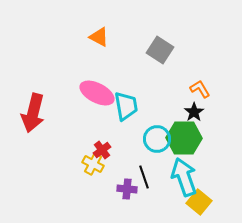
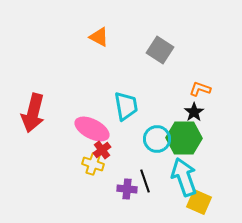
orange L-shape: rotated 40 degrees counterclockwise
pink ellipse: moved 5 px left, 36 px down
yellow cross: rotated 10 degrees counterclockwise
black line: moved 1 px right, 4 px down
yellow square: rotated 15 degrees counterclockwise
